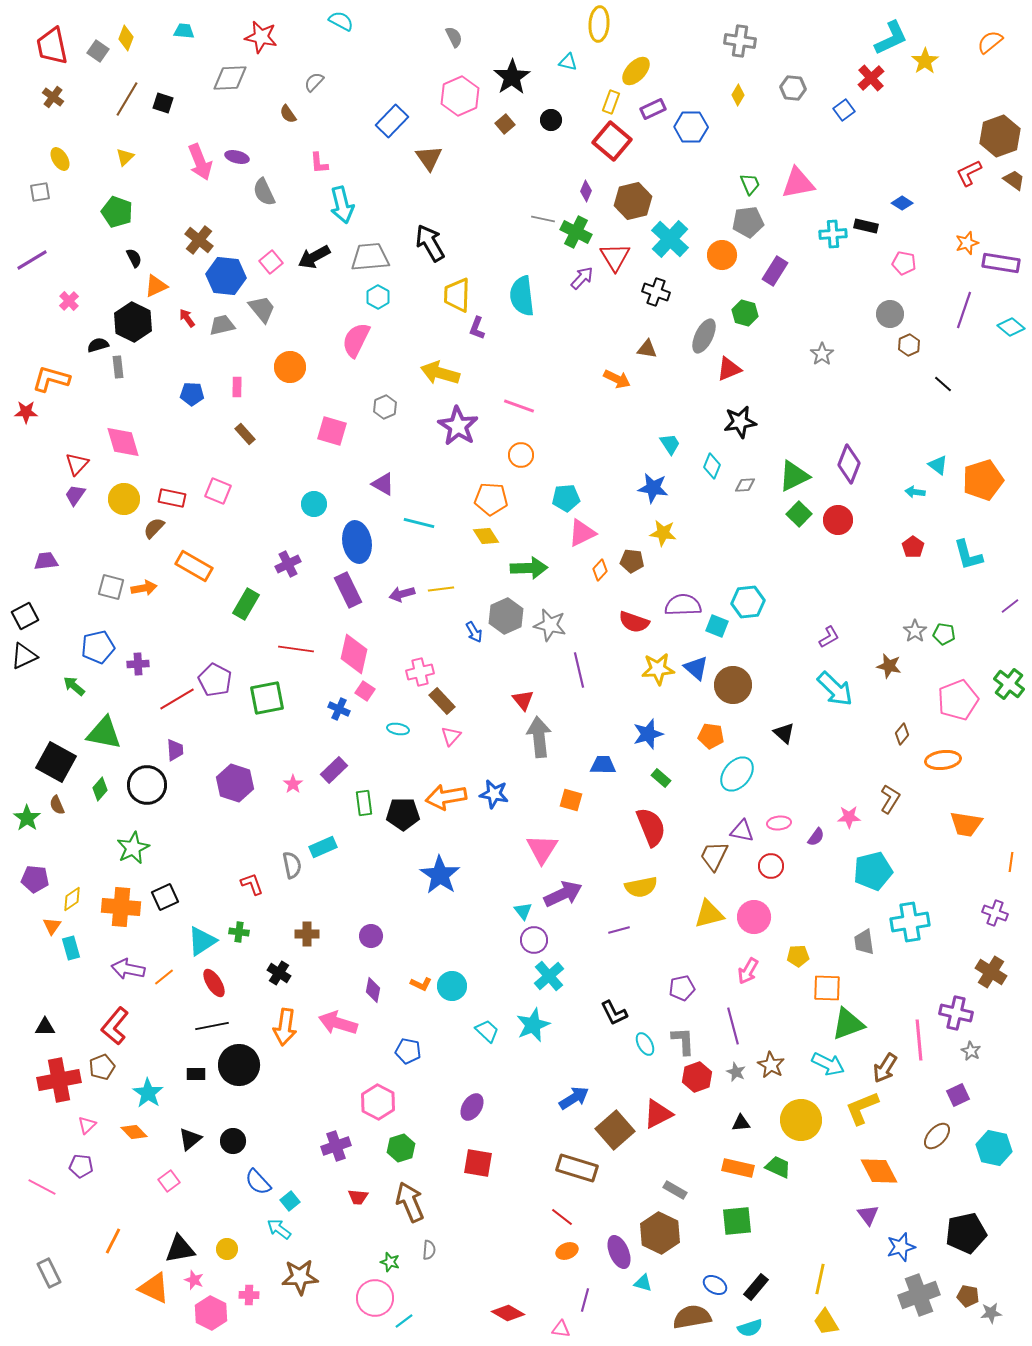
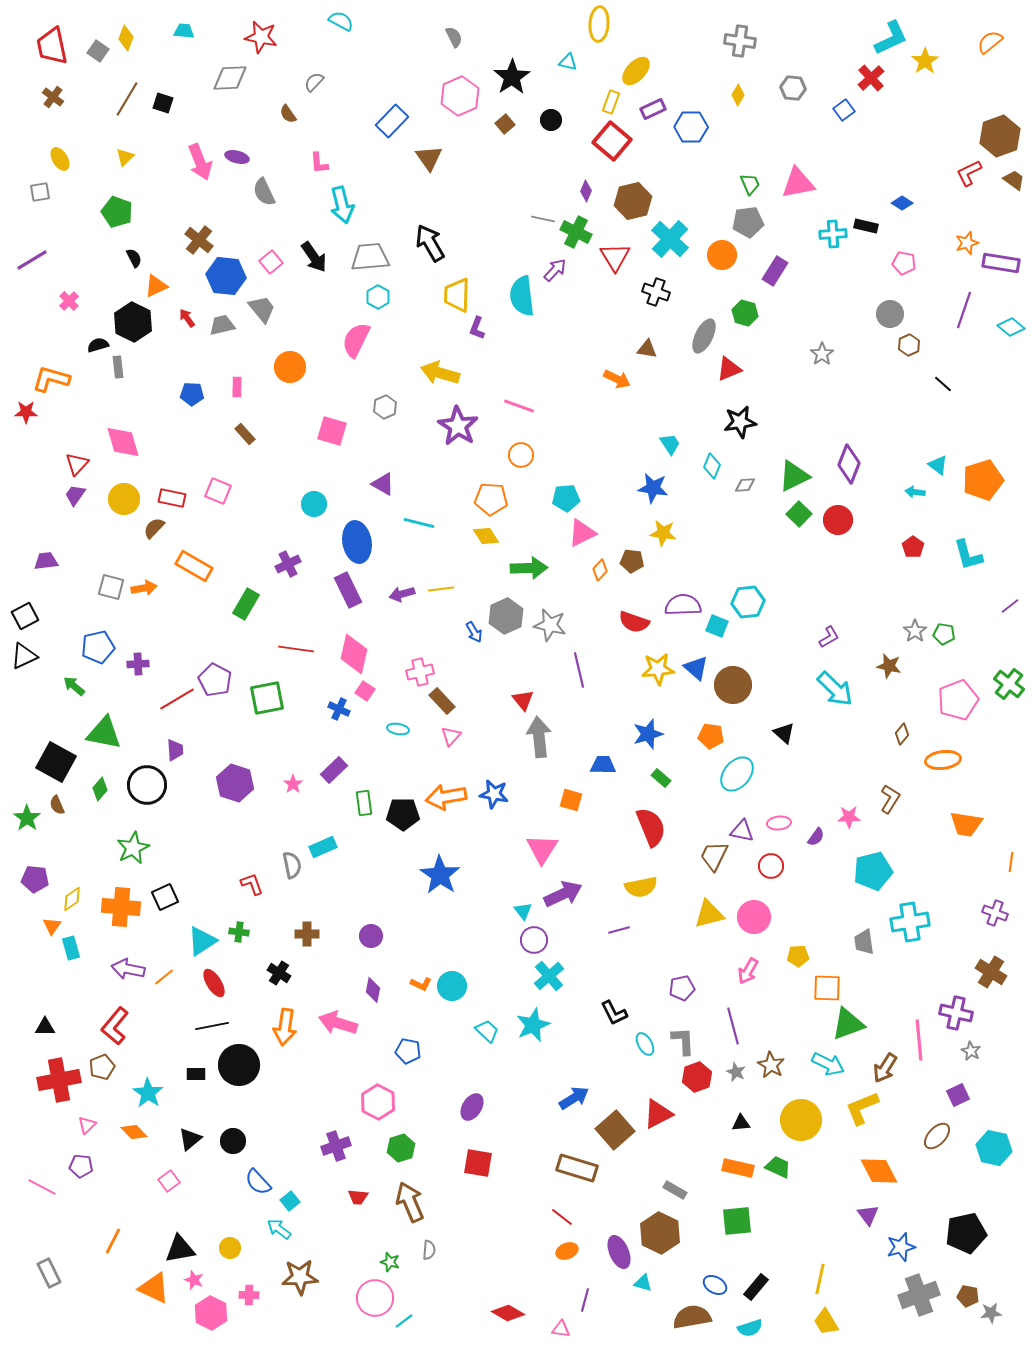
black arrow at (314, 257): rotated 96 degrees counterclockwise
purple arrow at (582, 278): moved 27 px left, 8 px up
yellow circle at (227, 1249): moved 3 px right, 1 px up
